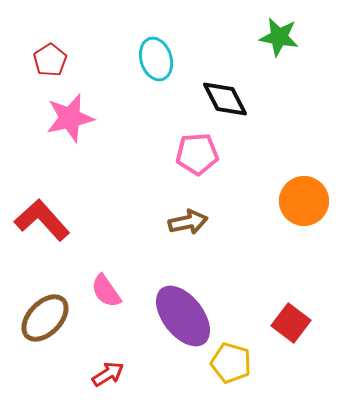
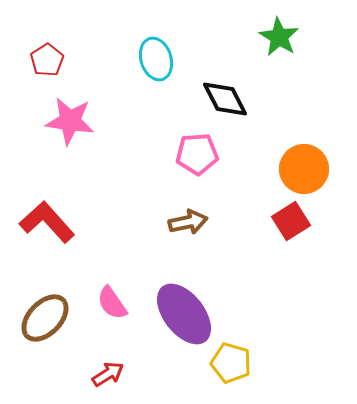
green star: rotated 21 degrees clockwise
red pentagon: moved 3 px left
pink star: moved 3 px down; rotated 21 degrees clockwise
orange circle: moved 32 px up
red L-shape: moved 5 px right, 2 px down
pink semicircle: moved 6 px right, 12 px down
purple ellipse: moved 1 px right, 2 px up
red square: moved 102 px up; rotated 21 degrees clockwise
